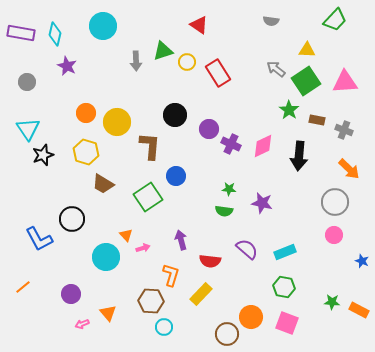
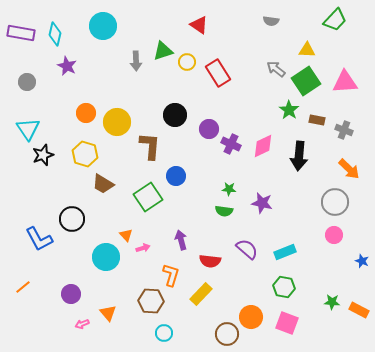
yellow hexagon at (86, 152): moved 1 px left, 2 px down
cyan circle at (164, 327): moved 6 px down
